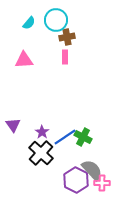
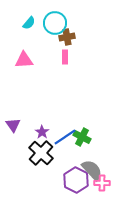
cyan circle: moved 1 px left, 3 px down
green cross: moved 1 px left
